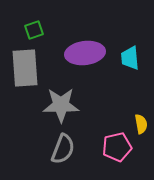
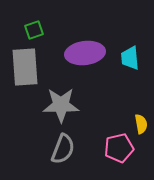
gray rectangle: moved 1 px up
pink pentagon: moved 2 px right, 1 px down
